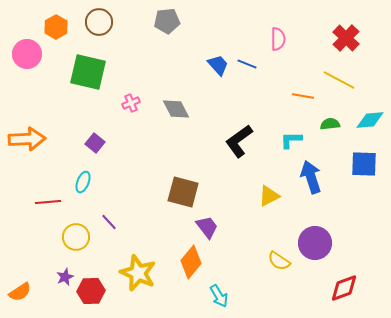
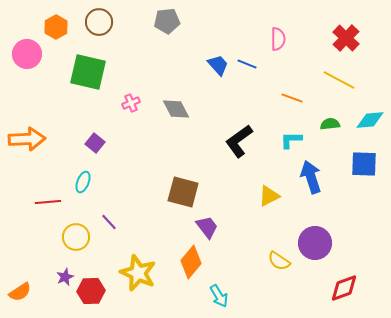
orange line: moved 11 px left, 2 px down; rotated 10 degrees clockwise
